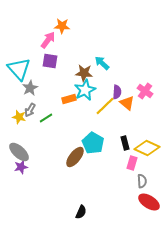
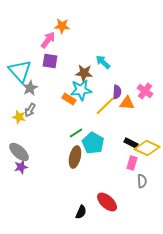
cyan arrow: moved 1 px right, 1 px up
cyan triangle: moved 1 px right, 2 px down
cyan star: moved 4 px left; rotated 20 degrees clockwise
orange rectangle: rotated 48 degrees clockwise
orange triangle: rotated 35 degrees counterclockwise
green line: moved 30 px right, 15 px down
black rectangle: moved 6 px right; rotated 48 degrees counterclockwise
brown ellipse: rotated 25 degrees counterclockwise
red ellipse: moved 42 px left; rotated 10 degrees clockwise
